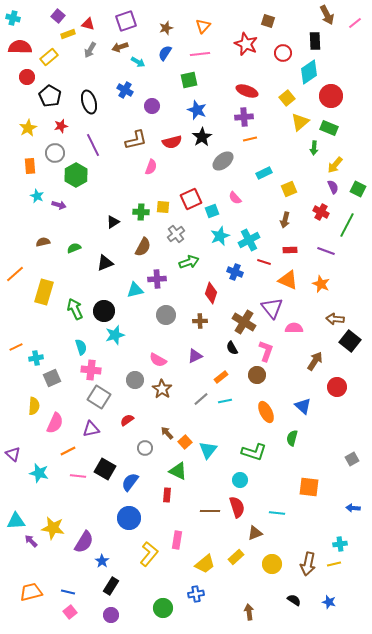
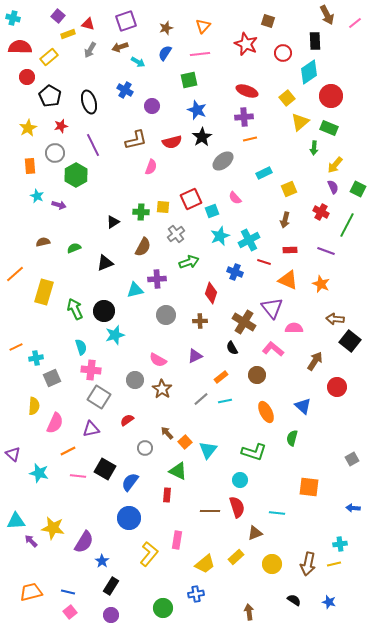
pink L-shape at (266, 351): moved 7 px right, 2 px up; rotated 70 degrees counterclockwise
